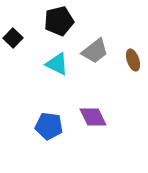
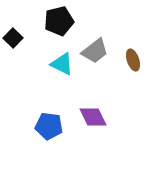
cyan triangle: moved 5 px right
